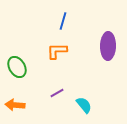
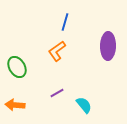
blue line: moved 2 px right, 1 px down
orange L-shape: rotated 35 degrees counterclockwise
